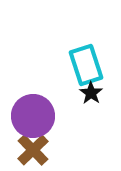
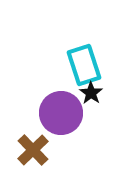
cyan rectangle: moved 2 px left
purple circle: moved 28 px right, 3 px up
